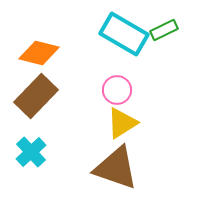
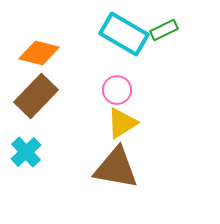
cyan cross: moved 5 px left
brown triangle: rotated 9 degrees counterclockwise
